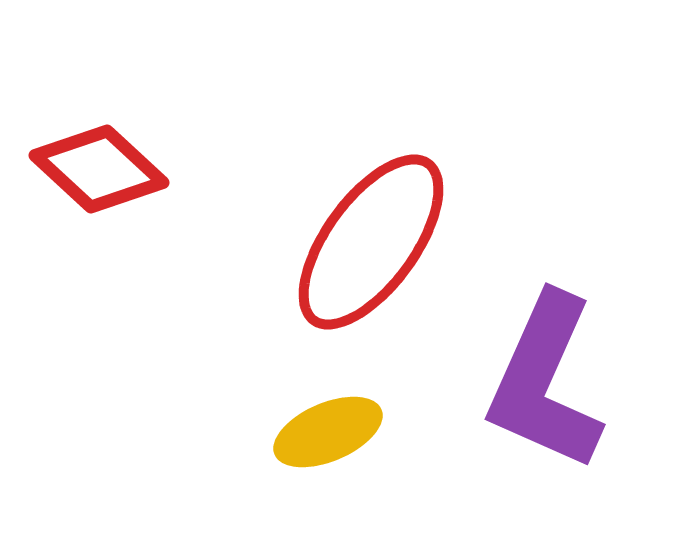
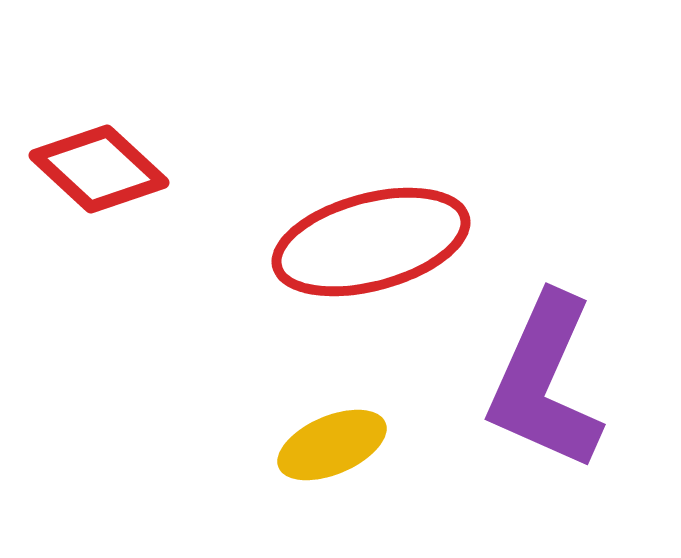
red ellipse: rotated 39 degrees clockwise
yellow ellipse: moved 4 px right, 13 px down
